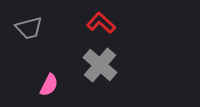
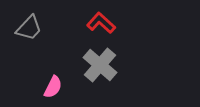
gray trapezoid: rotated 32 degrees counterclockwise
pink semicircle: moved 4 px right, 2 px down
